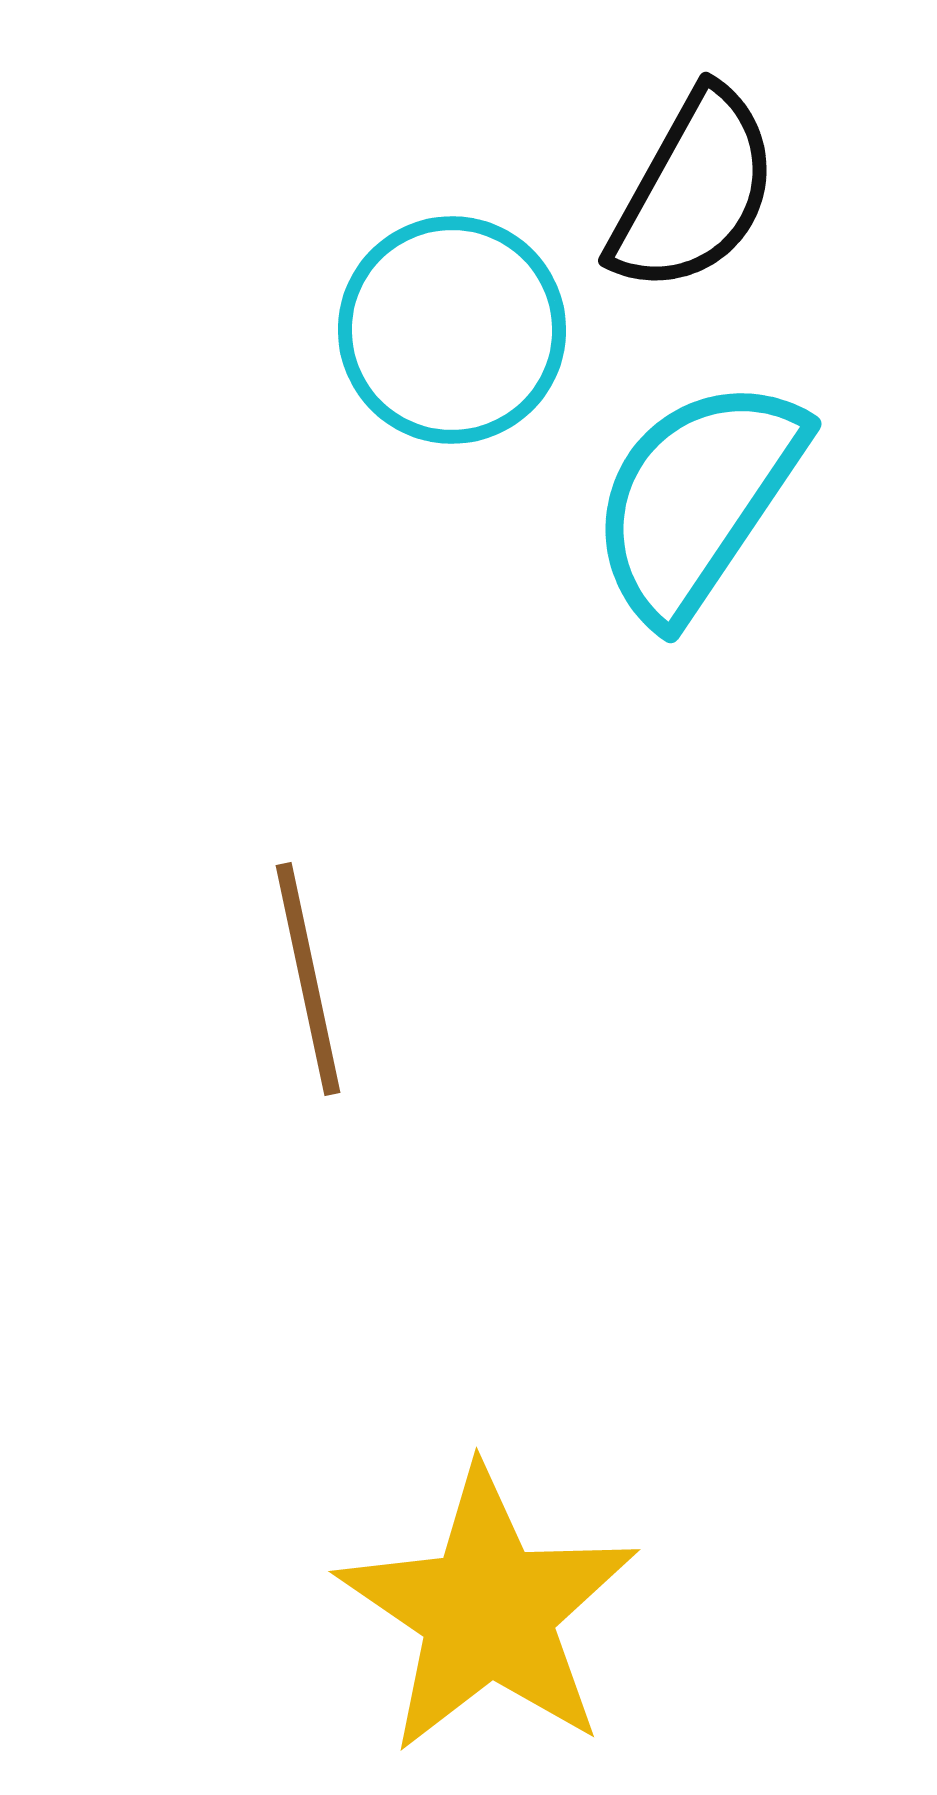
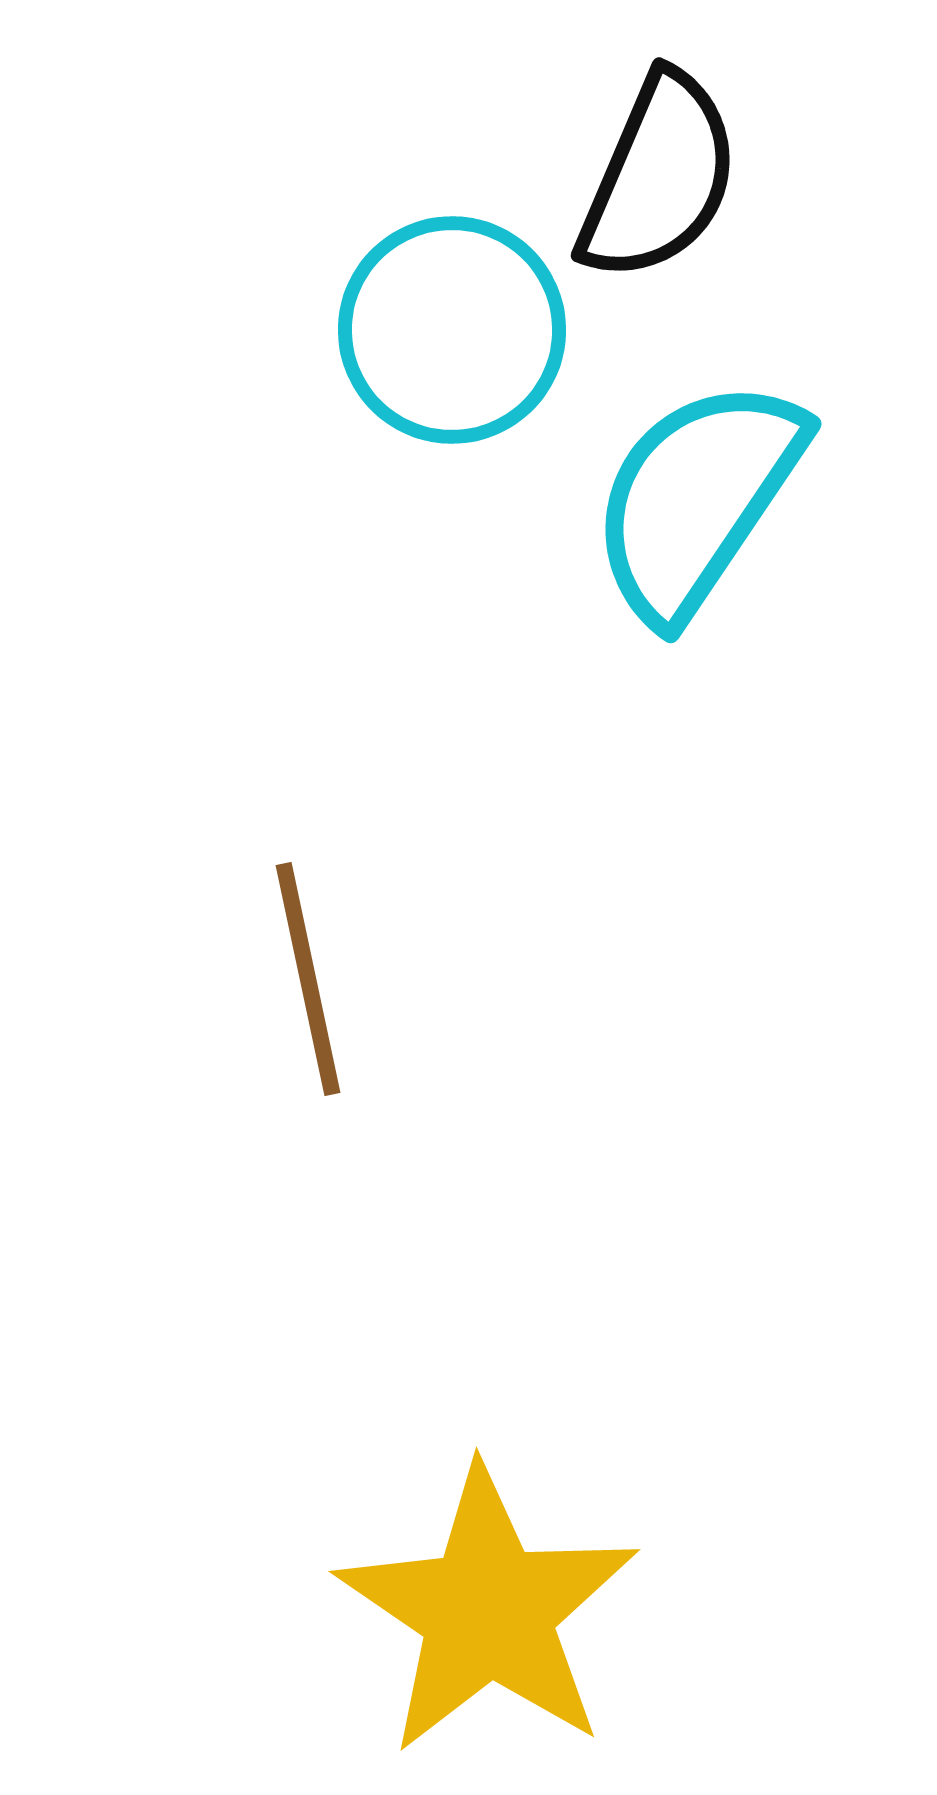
black semicircle: moved 35 px left, 14 px up; rotated 6 degrees counterclockwise
